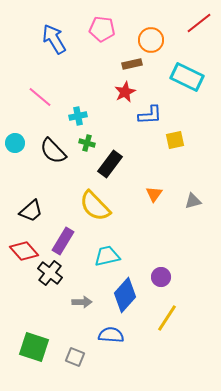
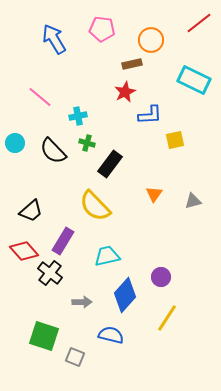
cyan rectangle: moved 7 px right, 3 px down
blue semicircle: rotated 10 degrees clockwise
green square: moved 10 px right, 11 px up
